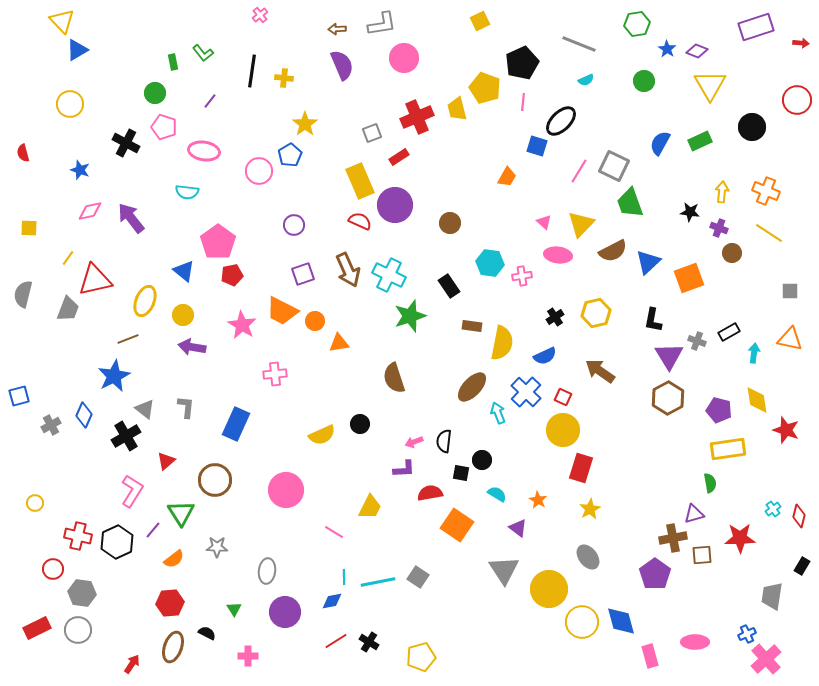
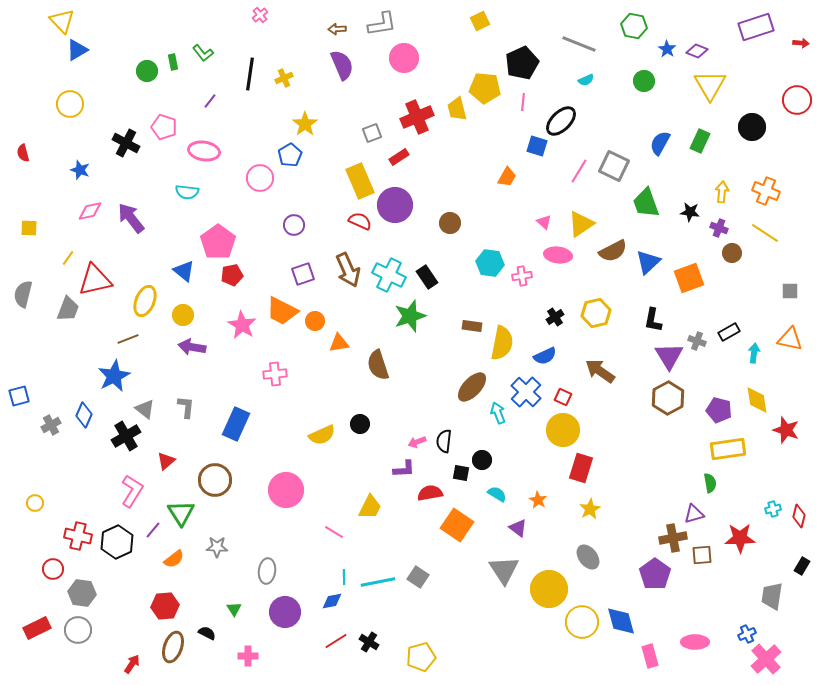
green hexagon at (637, 24): moved 3 px left, 2 px down; rotated 20 degrees clockwise
black line at (252, 71): moved 2 px left, 3 px down
yellow cross at (284, 78): rotated 30 degrees counterclockwise
yellow pentagon at (485, 88): rotated 16 degrees counterclockwise
green circle at (155, 93): moved 8 px left, 22 px up
green rectangle at (700, 141): rotated 40 degrees counterclockwise
pink circle at (259, 171): moved 1 px right, 7 px down
green trapezoid at (630, 203): moved 16 px right
yellow triangle at (581, 224): rotated 12 degrees clockwise
yellow line at (769, 233): moved 4 px left
black rectangle at (449, 286): moved 22 px left, 9 px up
brown semicircle at (394, 378): moved 16 px left, 13 px up
pink arrow at (414, 442): moved 3 px right
cyan cross at (773, 509): rotated 21 degrees clockwise
red hexagon at (170, 603): moved 5 px left, 3 px down
